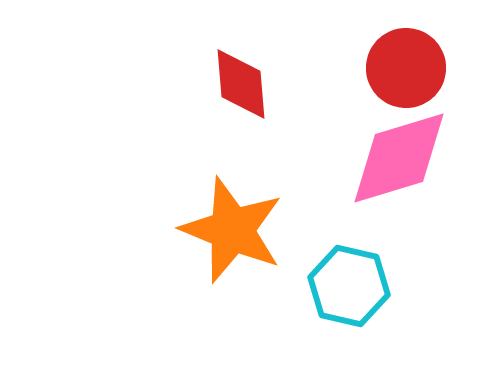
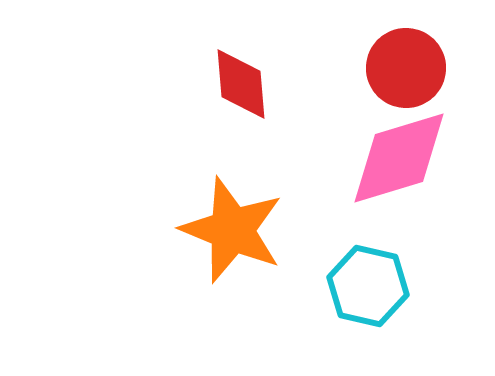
cyan hexagon: moved 19 px right
